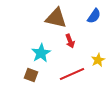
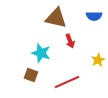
blue semicircle: rotated 56 degrees clockwise
cyan star: rotated 24 degrees counterclockwise
red line: moved 5 px left, 8 px down
